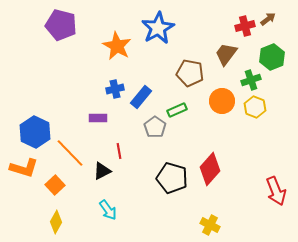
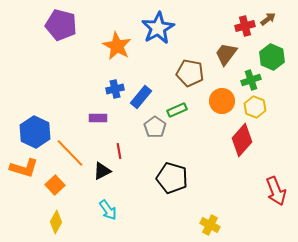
green hexagon: rotated 15 degrees counterclockwise
red diamond: moved 32 px right, 29 px up
